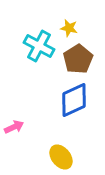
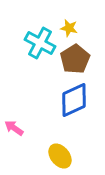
cyan cross: moved 1 px right, 3 px up
brown pentagon: moved 3 px left
pink arrow: moved 1 px down; rotated 120 degrees counterclockwise
yellow ellipse: moved 1 px left, 1 px up
